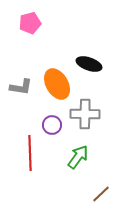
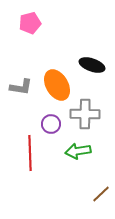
black ellipse: moved 3 px right, 1 px down
orange ellipse: moved 1 px down
purple circle: moved 1 px left, 1 px up
green arrow: moved 6 px up; rotated 135 degrees counterclockwise
